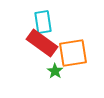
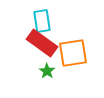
cyan rectangle: moved 1 px left, 1 px up
green star: moved 8 px left
